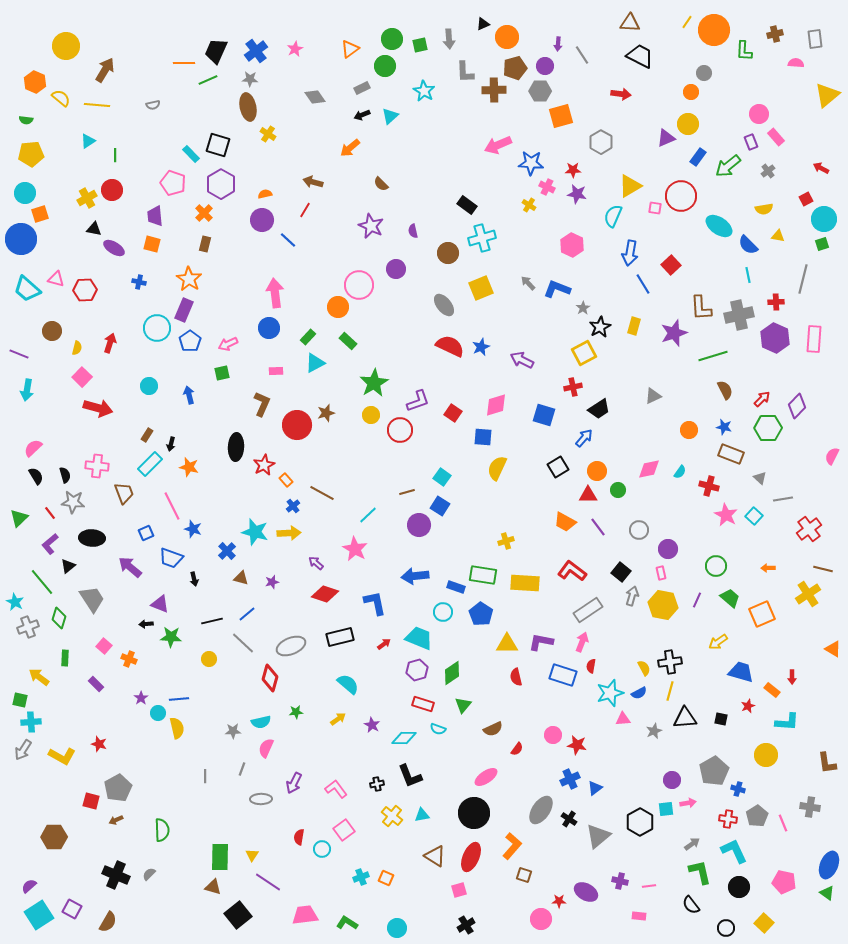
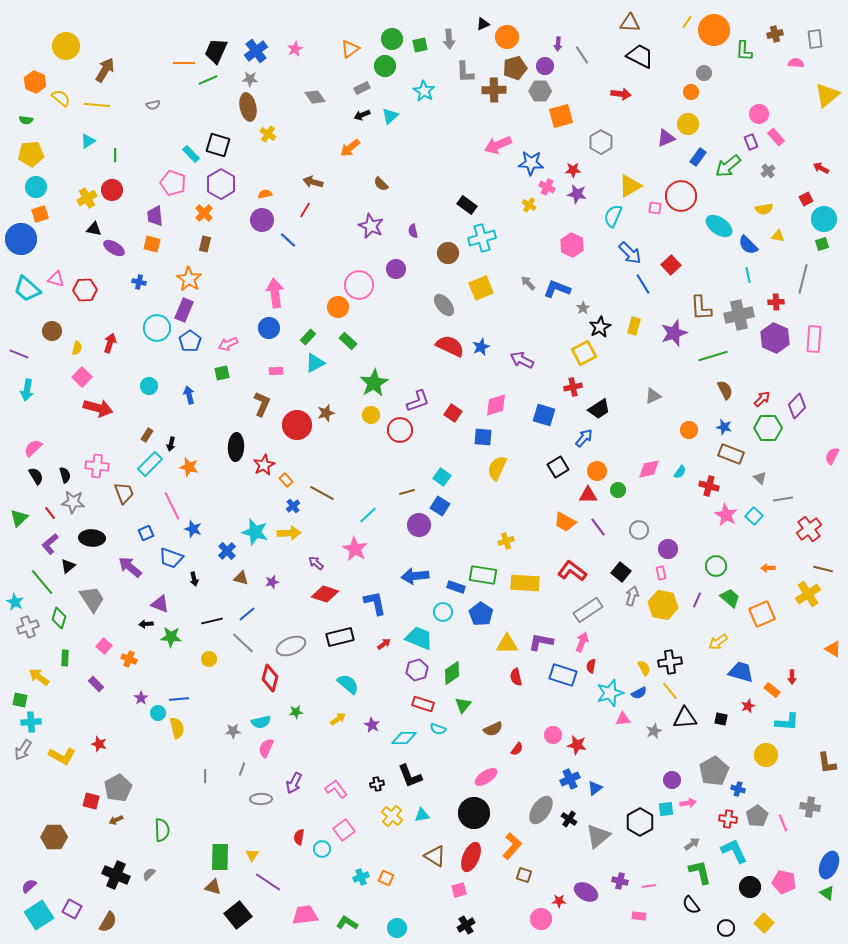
cyan circle at (25, 193): moved 11 px right, 6 px up
blue arrow at (630, 253): rotated 55 degrees counterclockwise
yellow line at (670, 691): rotated 54 degrees counterclockwise
black circle at (739, 887): moved 11 px right
